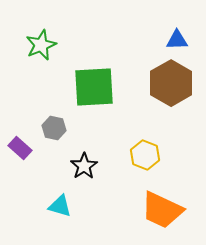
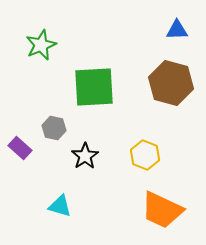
blue triangle: moved 10 px up
brown hexagon: rotated 15 degrees counterclockwise
black star: moved 1 px right, 10 px up
